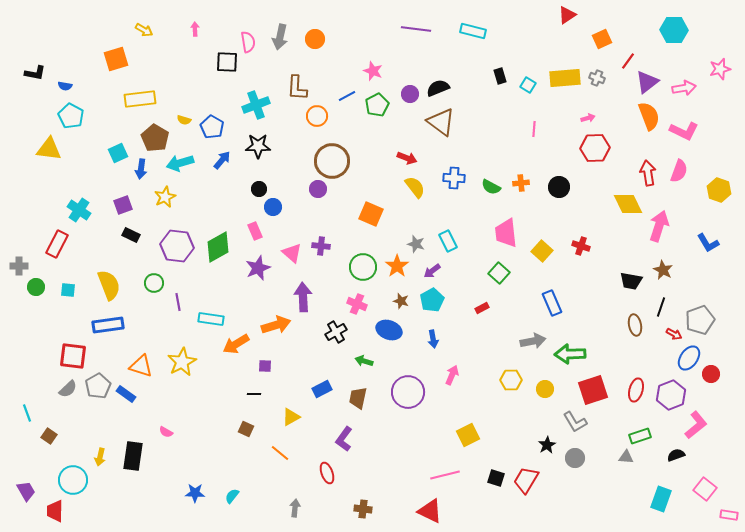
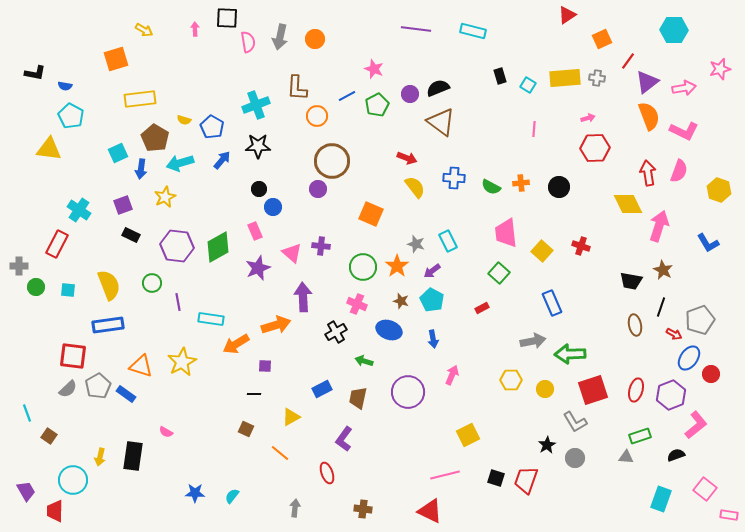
black square at (227, 62): moved 44 px up
pink star at (373, 71): moved 1 px right, 2 px up
gray cross at (597, 78): rotated 14 degrees counterclockwise
green circle at (154, 283): moved 2 px left
cyan pentagon at (432, 300): rotated 15 degrees counterclockwise
red trapezoid at (526, 480): rotated 12 degrees counterclockwise
